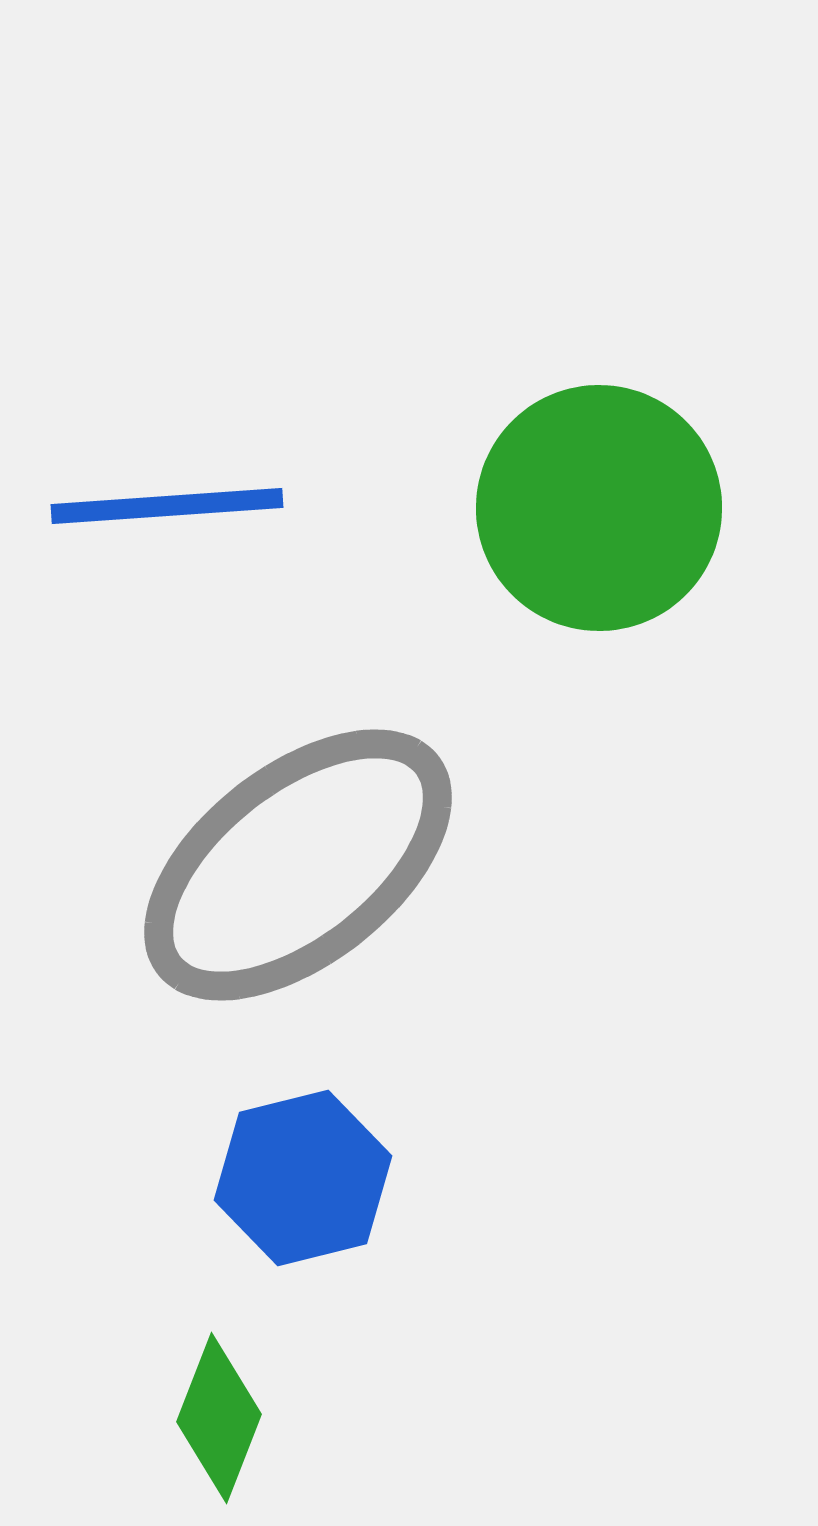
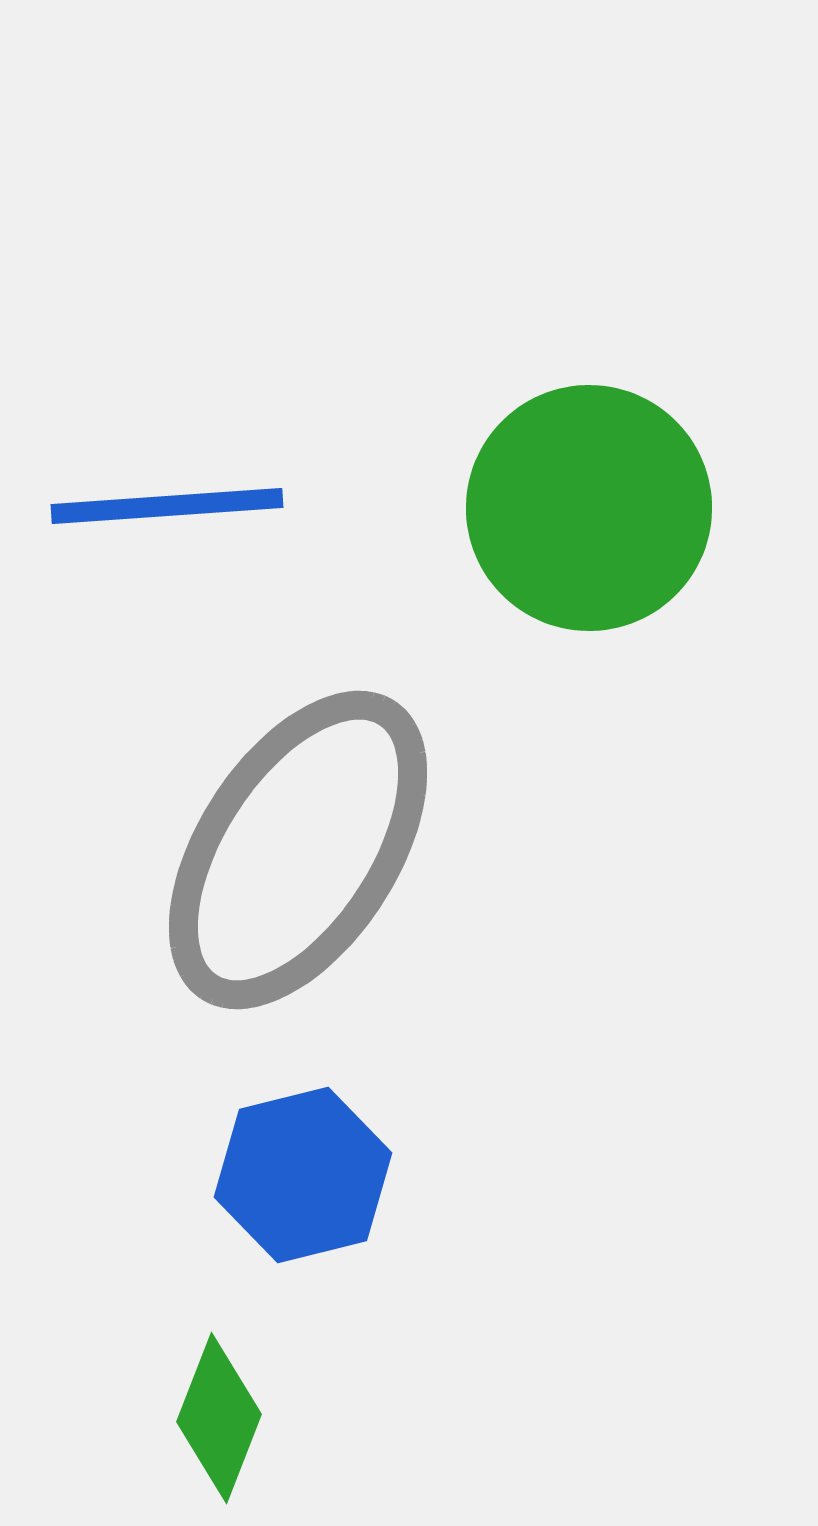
green circle: moved 10 px left
gray ellipse: moved 15 px up; rotated 19 degrees counterclockwise
blue hexagon: moved 3 px up
